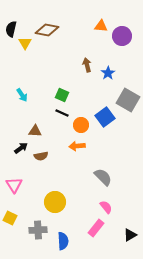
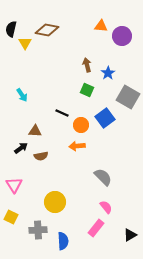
green square: moved 25 px right, 5 px up
gray square: moved 3 px up
blue square: moved 1 px down
yellow square: moved 1 px right, 1 px up
